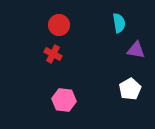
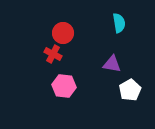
red circle: moved 4 px right, 8 px down
purple triangle: moved 24 px left, 14 px down
white pentagon: moved 1 px down
pink hexagon: moved 14 px up
